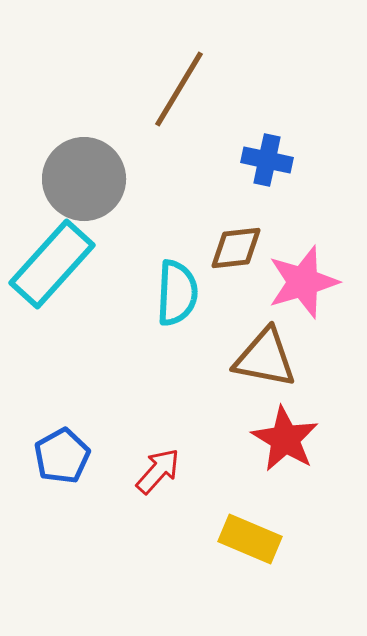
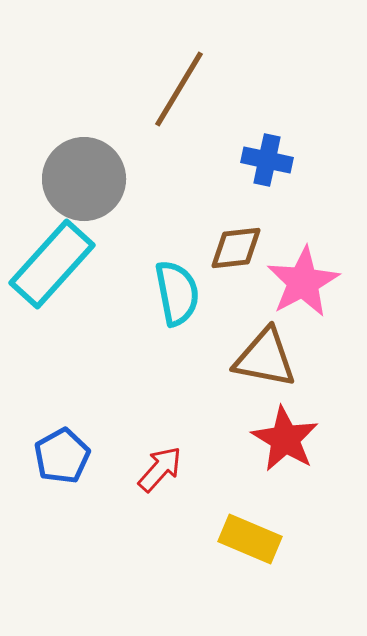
pink star: rotated 12 degrees counterclockwise
cyan semicircle: rotated 14 degrees counterclockwise
red arrow: moved 2 px right, 2 px up
